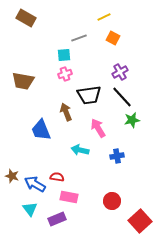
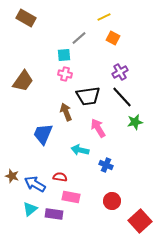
gray line: rotated 21 degrees counterclockwise
pink cross: rotated 32 degrees clockwise
brown trapezoid: rotated 65 degrees counterclockwise
black trapezoid: moved 1 px left, 1 px down
green star: moved 3 px right, 2 px down
blue trapezoid: moved 2 px right, 4 px down; rotated 45 degrees clockwise
blue cross: moved 11 px left, 9 px down; rotated 32 degrees clockwise
red semicircle: moved 3 px right
pink rectangle: moved 2 px right
cyan triangle: rotated 28 degrees clockwise
purple rectangle: moved 3 px left, 5 px up; rotated 30 degrees clockwise
